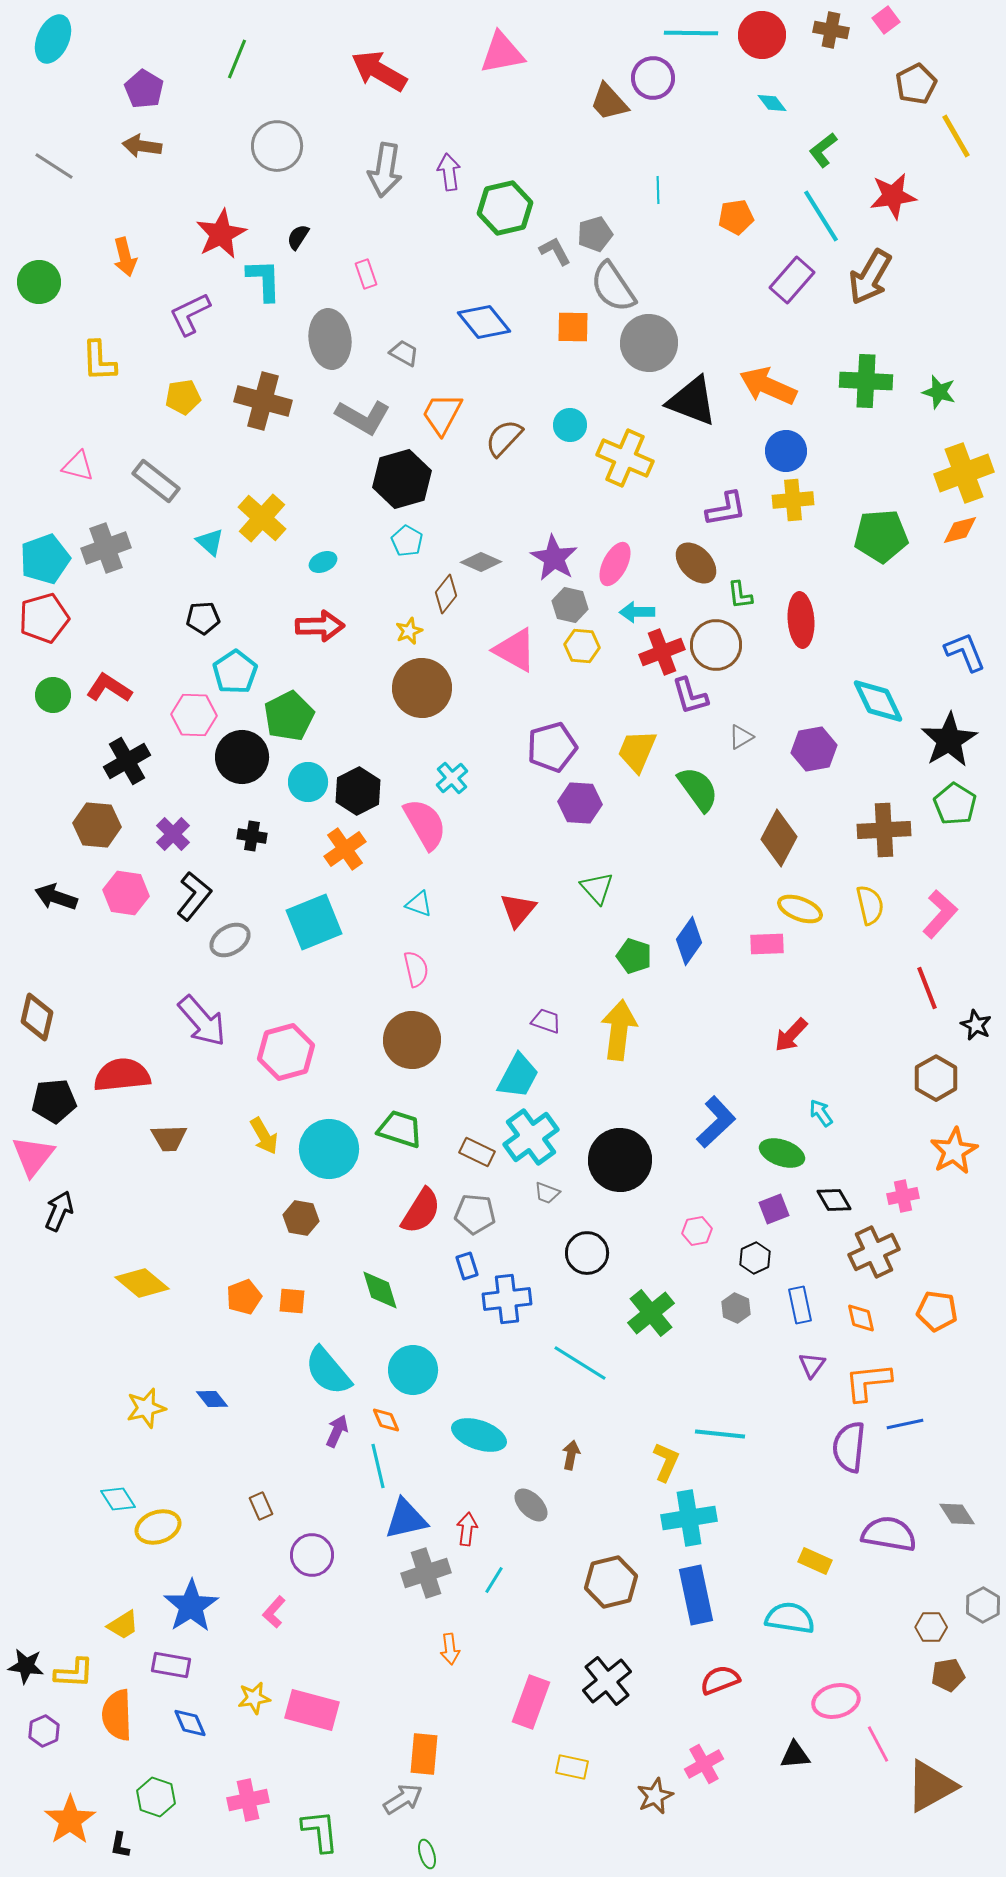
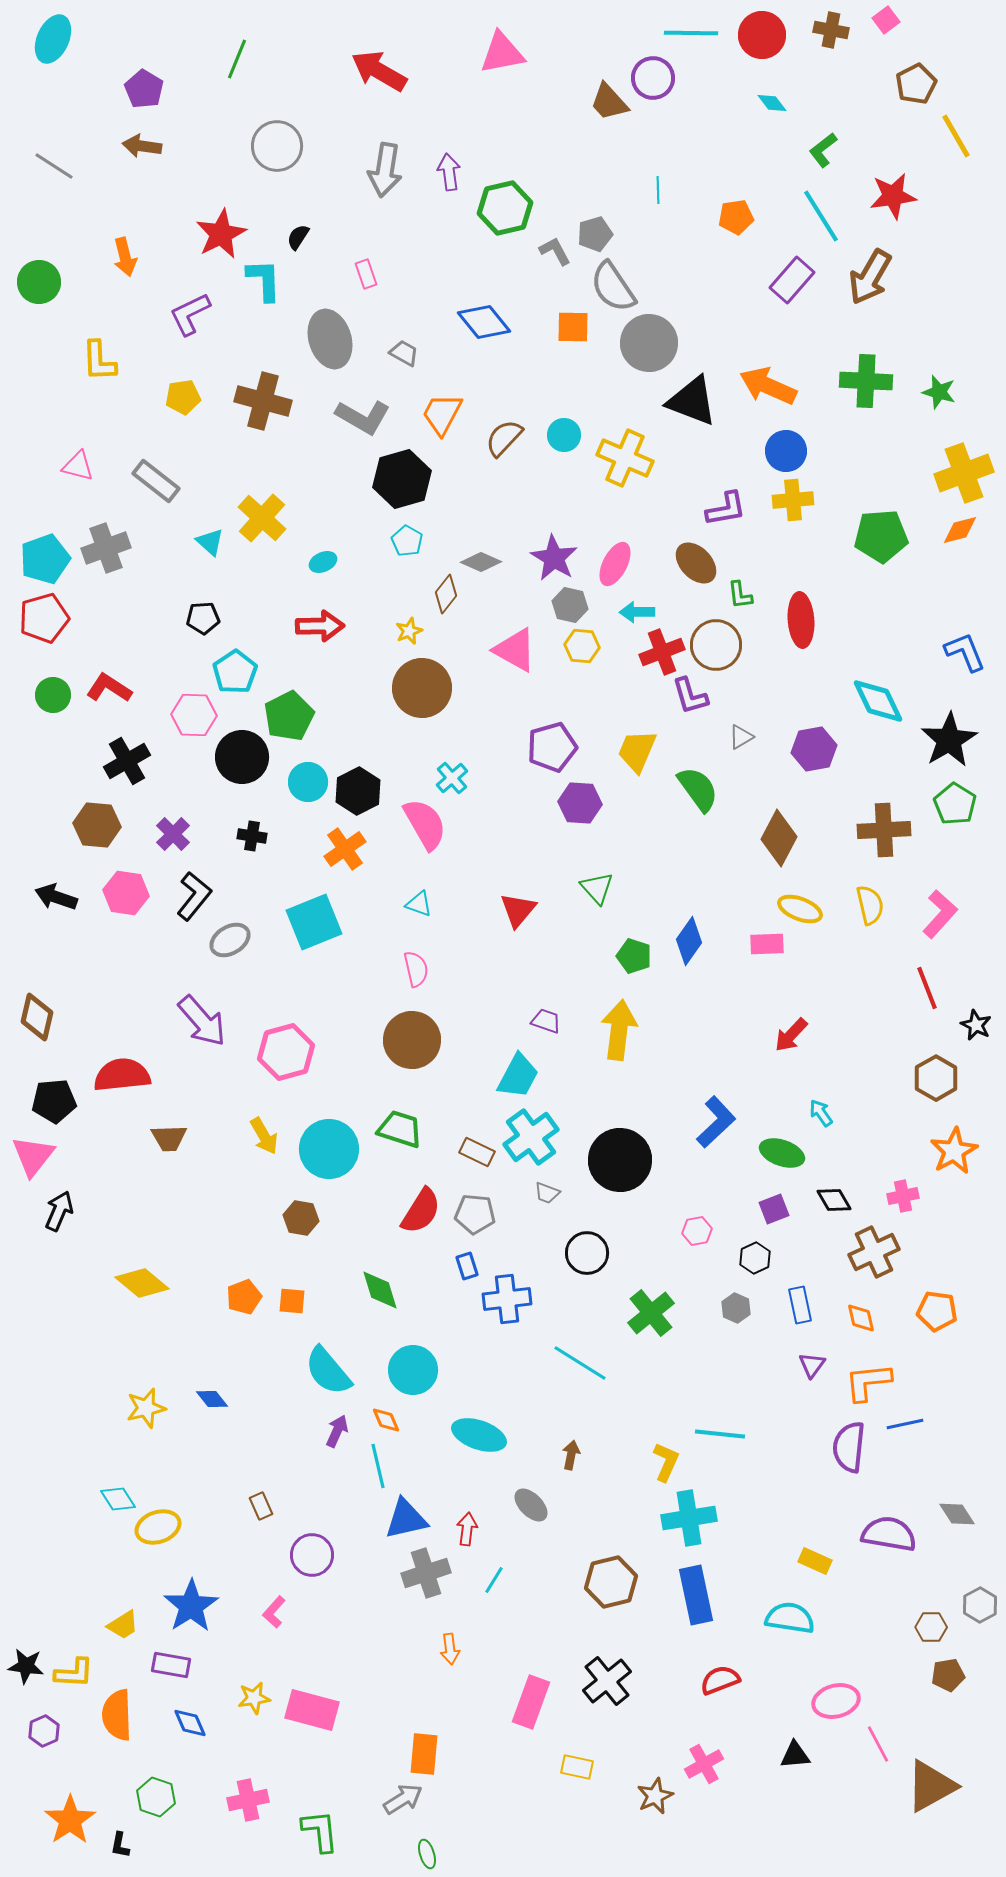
gray ellipse at (330, 339): rotated 10 degrees counterclockwise
cyan circle at (570, 425): moved 6 px left, 10 px down
gray hexagon at (983, 1605): moved 3 px left
yellow rectangle at (572, 1767): moved 5 px right
